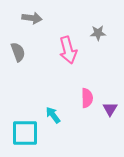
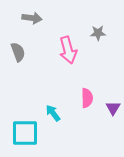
purple triangle: moved 3 px right, 1 px up
cyan arrow: moved 2 px up
